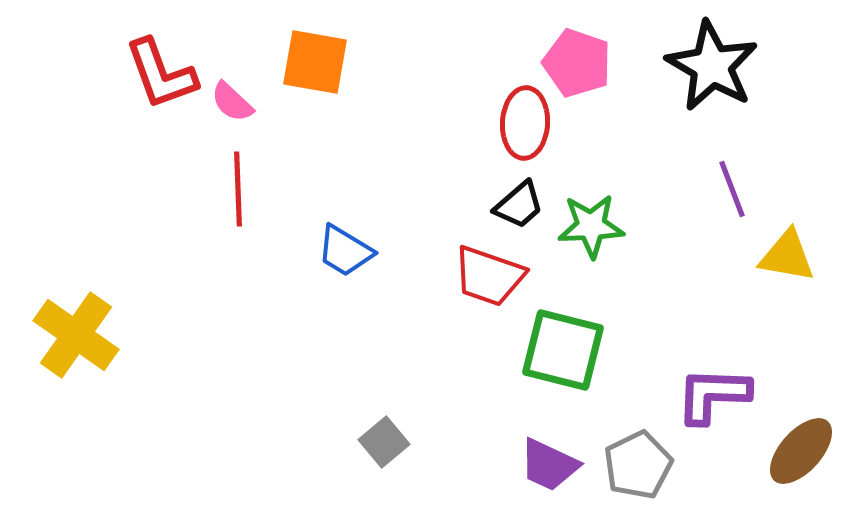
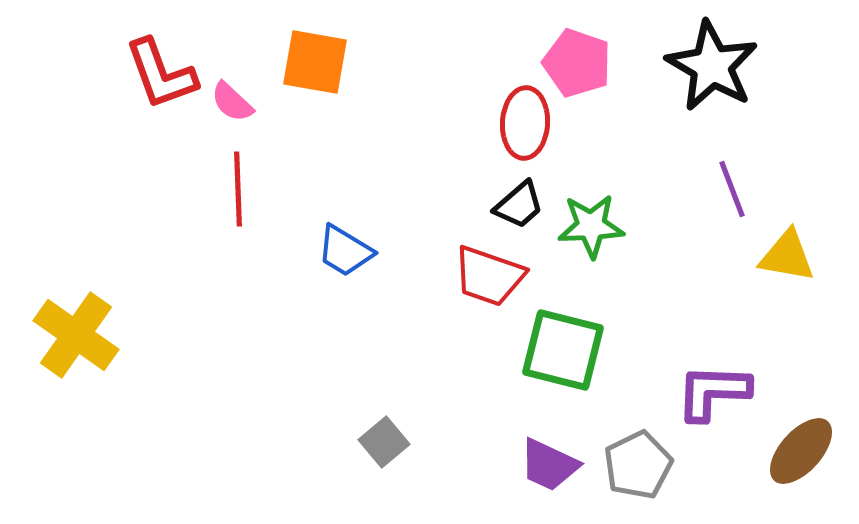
purple L-shape: moved 3 px up
